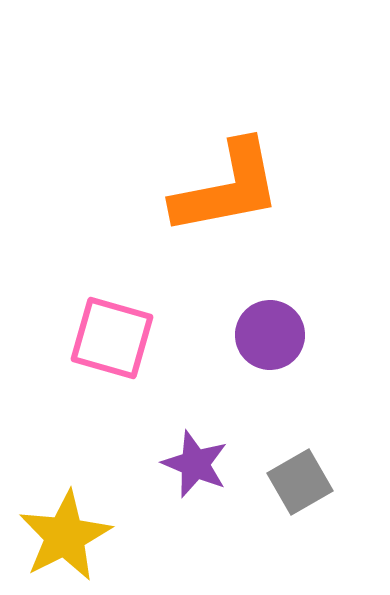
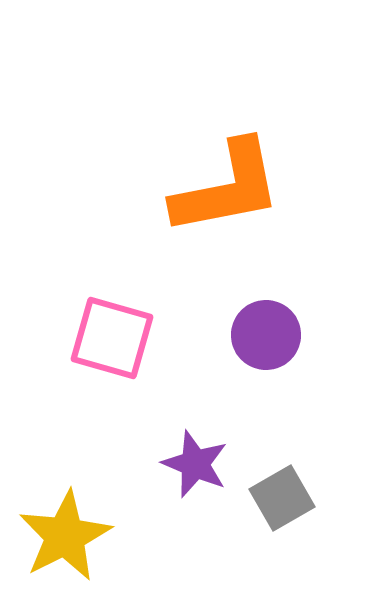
purple circle: moved 4 px left
gray square: moved 18 px left, 16 px down
